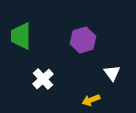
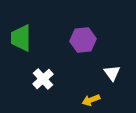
green trapezoid: moved 2 px down
purple hexagon: rotated 10 degrees clockwise
